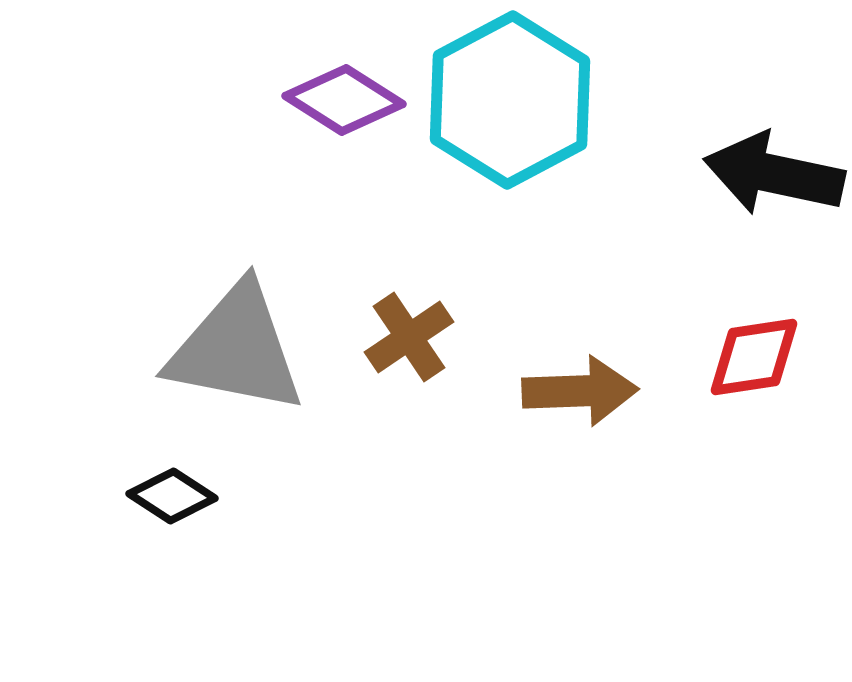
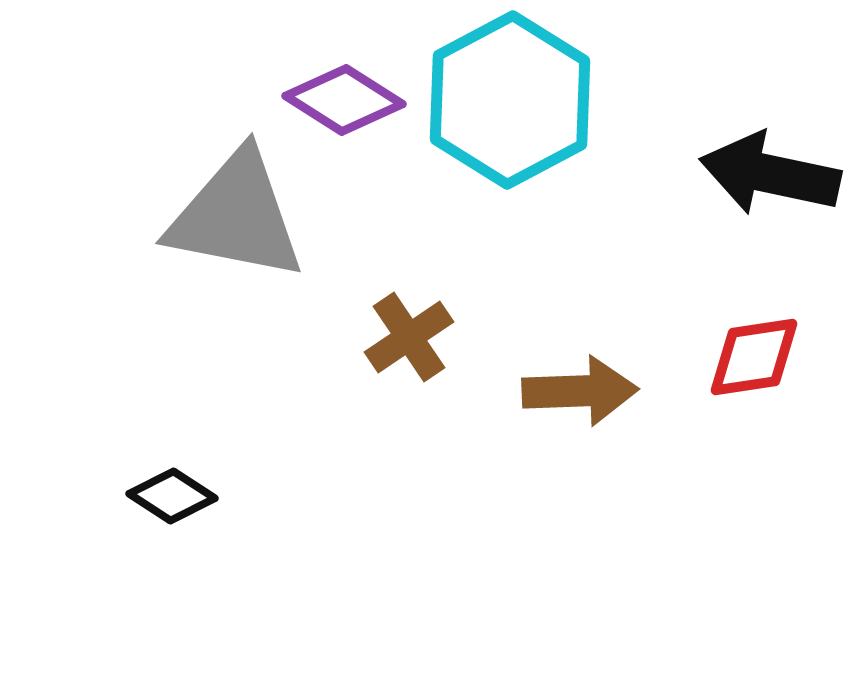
black arrow: moved 4 px left
gray triangle: moved 133 px up
